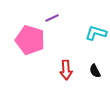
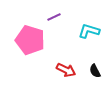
purple line: moved 2 px right, 1 px up
cyan L-shape: moved 7 px left, 2 px up
red arrow: rotated 60 degrees counterclockwise
